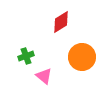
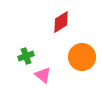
pink triangle: moved 1 px left, 1 px up
